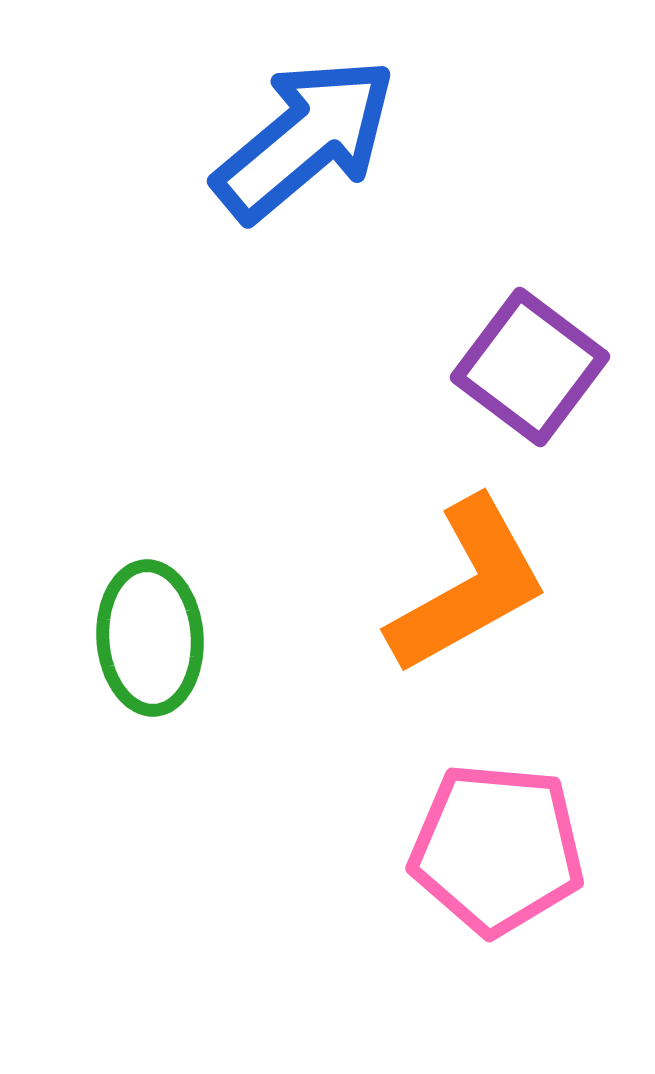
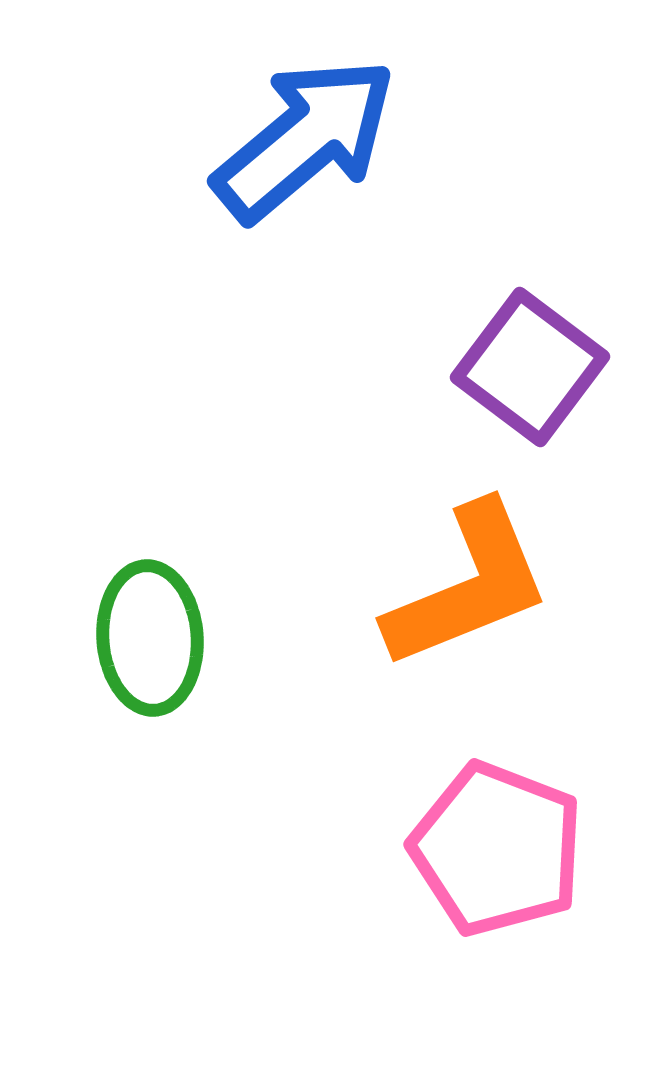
orange L-shape: rotated 7 degrees clockwise
pink pentagon: rotated 16 degrees clockwise
